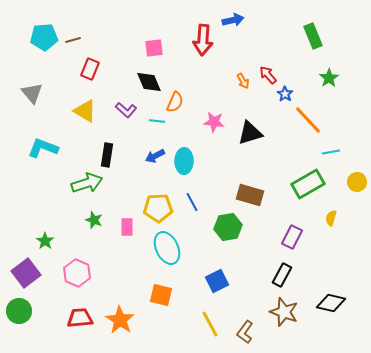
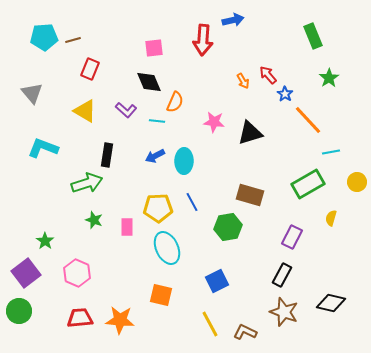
orange star at (120, 320): rotated 28 degrees counterclockwise
brown L-shape at (245, 332): rotated 80 degrees clockwise
